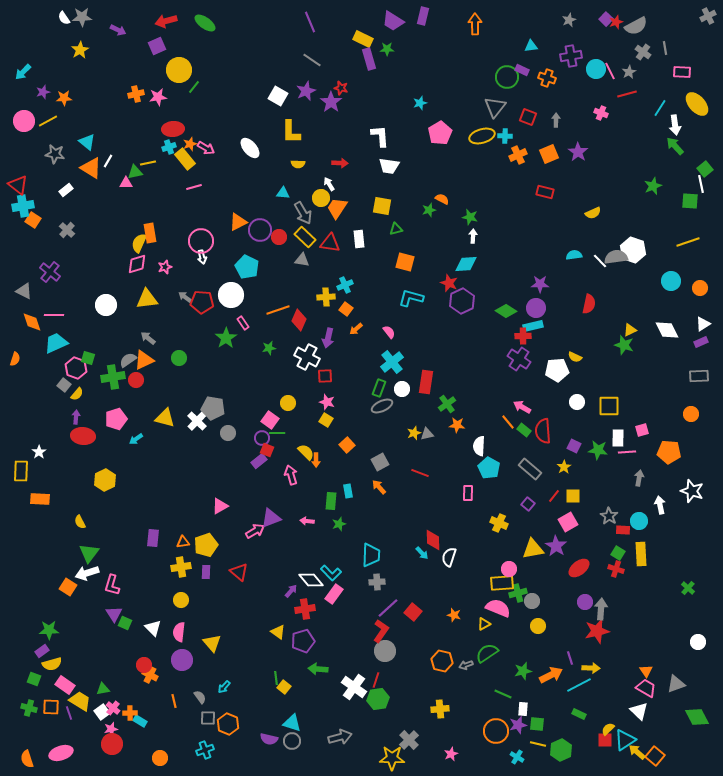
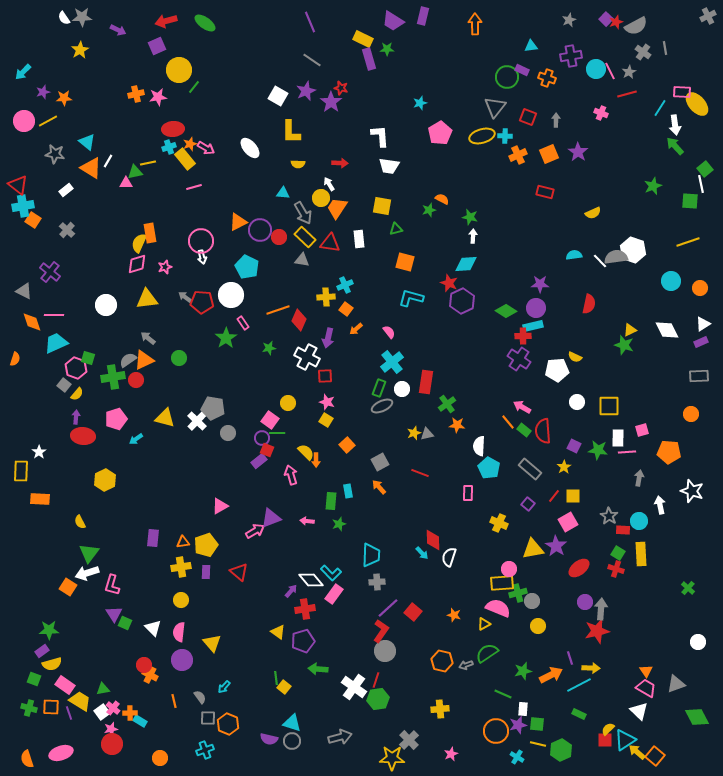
pink rectangle at (682, 72): moved 20 px down
